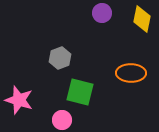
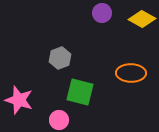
yellow diamond: rotated 72 degrees counterclockwise
pink circle: moved 3 px left
